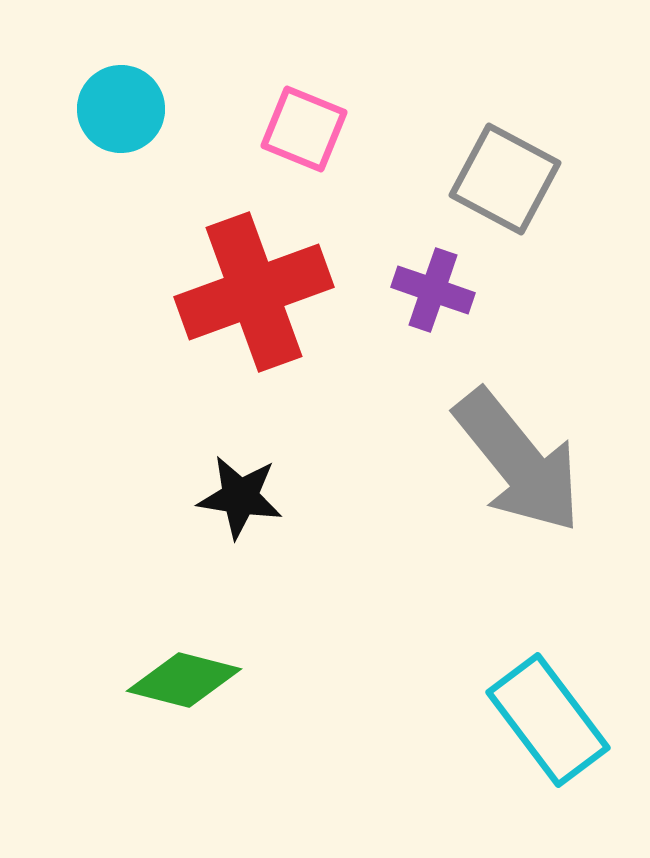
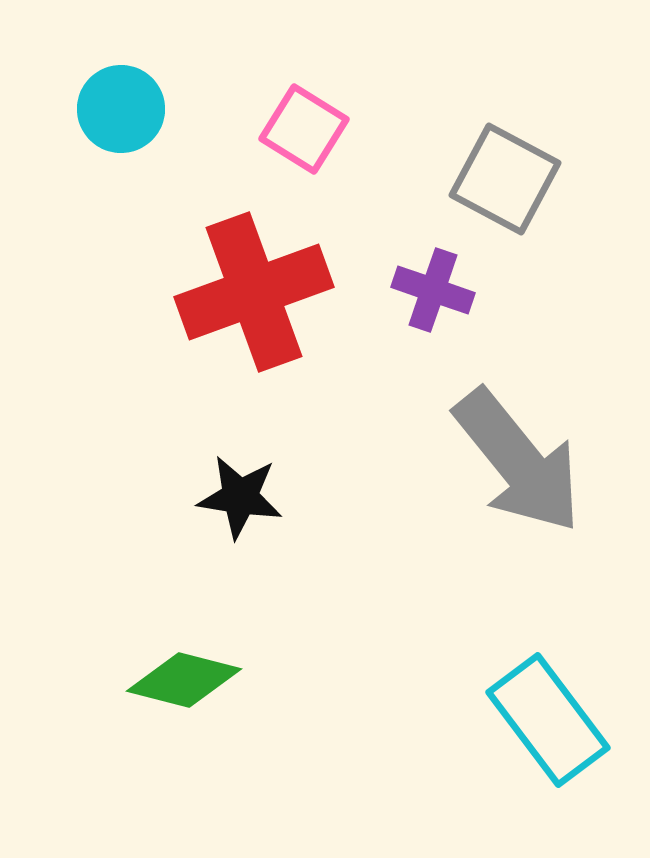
pink square: rotated 10 degrees clockwise
